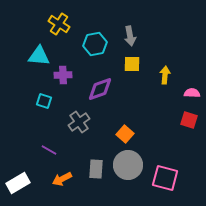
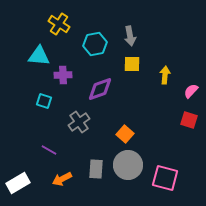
pink semicircle: moved 1 px left, 2 px up; rotated 49 degrees counterclockwise
